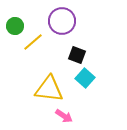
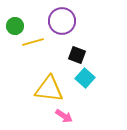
yellow line: rotated 25 degrees clockwise
